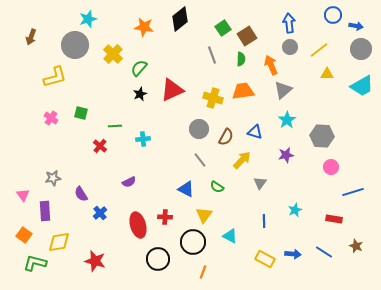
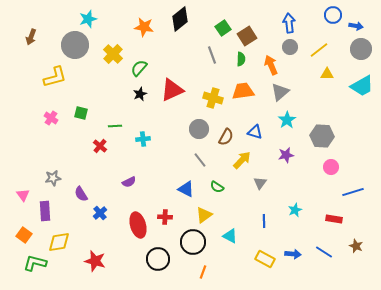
gray triangle at (283, 90): moved 3 px left, 2 px down
yellow triangle at (204, 215): rotated 18 degrees clockwise
